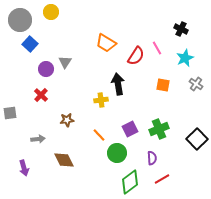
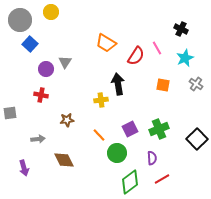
red cross: rotated 32 degrees counterclockwise
